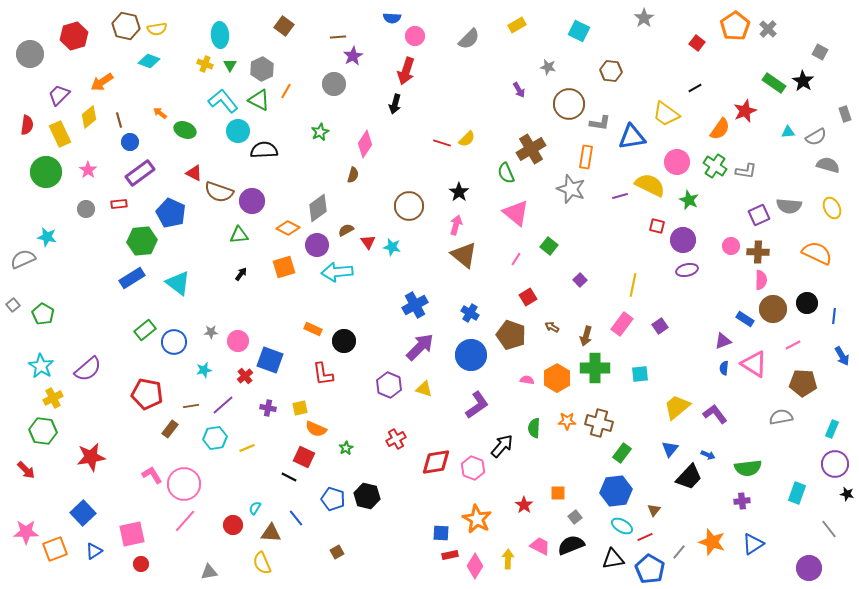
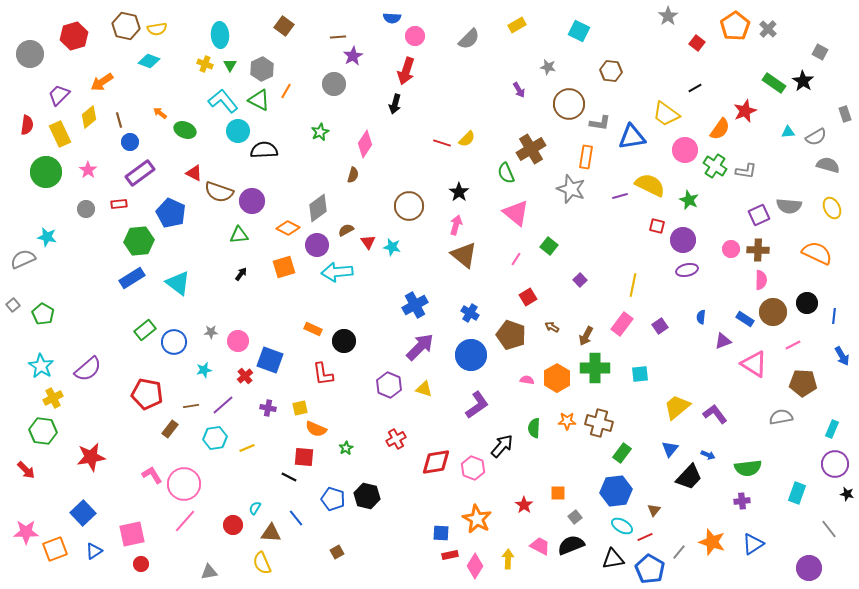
gray star at (644, 18): moved 24 px right, 2 px up
pink circle at (677, 162): moved 8 px right, 12 px up
green hexagon at (142, 241): moved 3 px left
pink circle at (731, 246): moved 3 px down
brown cross at (758, 252): moved 2 px up
brown circle at (773, 309): moved 3 px down
brown arrow at (586, 336): rotated 12 degrees clockwise
blue semicircle at (724, 368): moved 23 px left, 51 px up
red square at (304, 457): rotated 20 degrees counterclockwise
